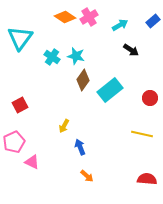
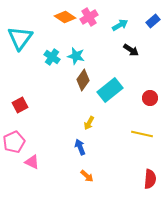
yellow arrow: moved 25 px right, 3 px up
red semicircle: moved 3 px right; rotated 90 degrees clockwise
